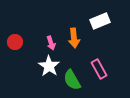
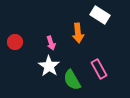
white rectangle: moved 6 px up; rotated 54 degrees clockwise
orange arrow: moved 4 px right, 5 px up
